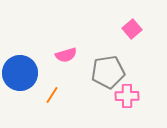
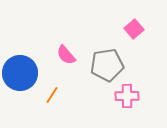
pink square: moved 2 px right
pink semicircle: rotated 65 degrees clockwise
gray pentagon: moved 1 px left, 7 px up
